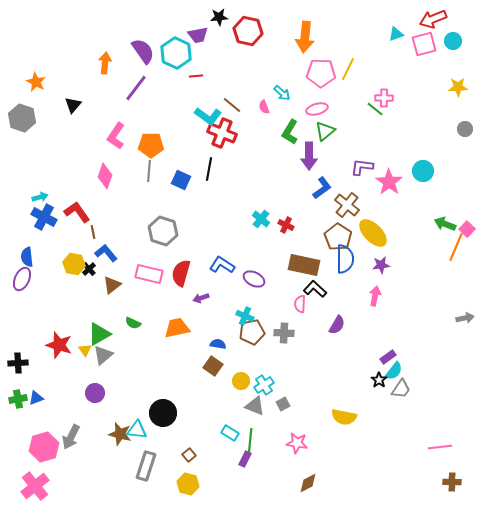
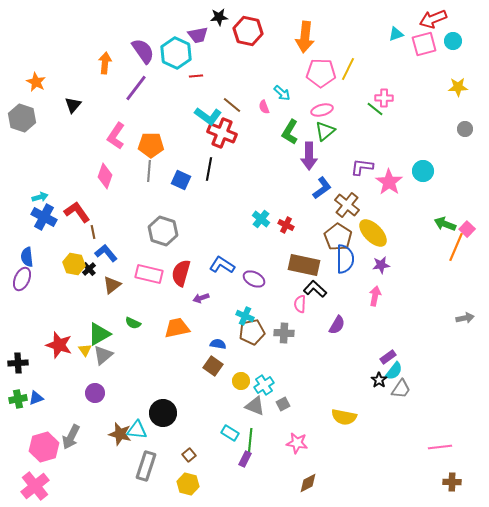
pink ellipse at (317, 109): moved 5 px right, 1 px down
